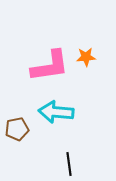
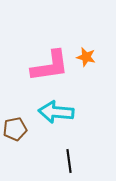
orange star: rotated 18 degrees clockwise
brown pentagon: moved 2 px left
black line: moved 3 px up
